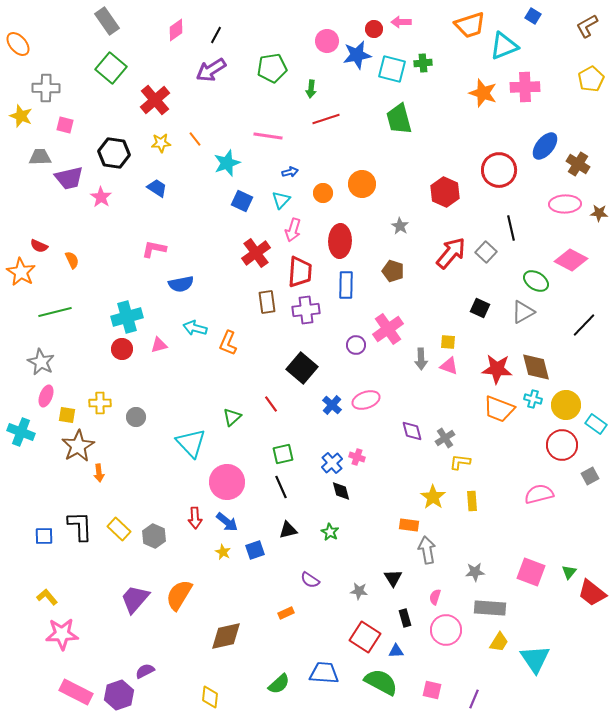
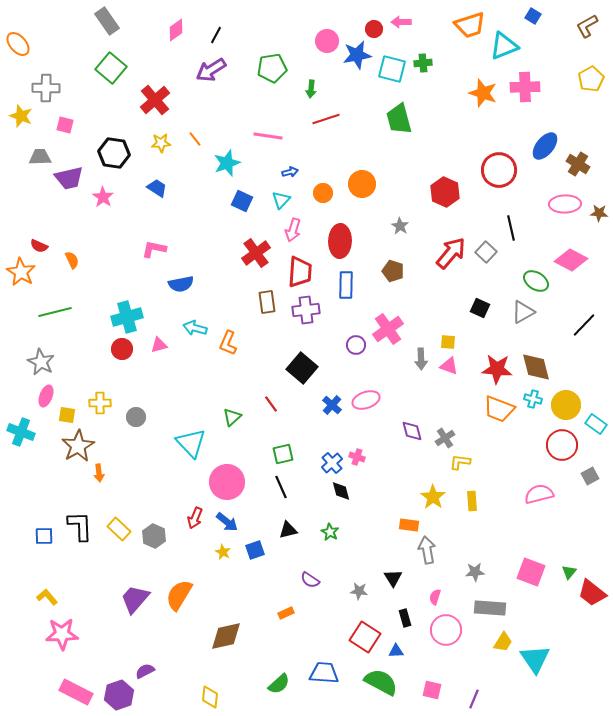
pink star at (101, 197): moved 2 px right
red arrow at (195, 518): rotated 25 degrees clockwise
yellow trapezoid at (499, 642): moved 4 px right
